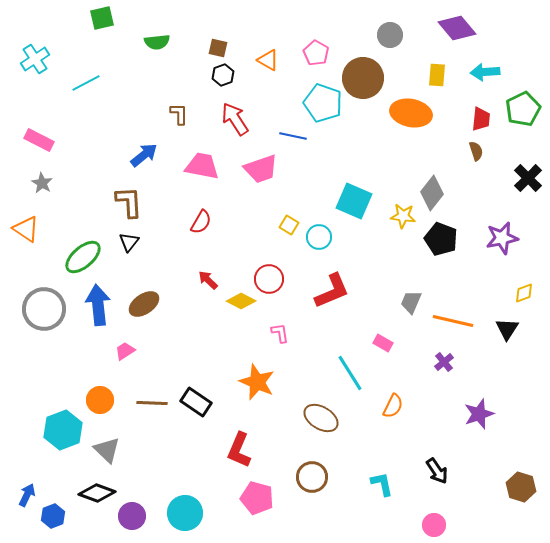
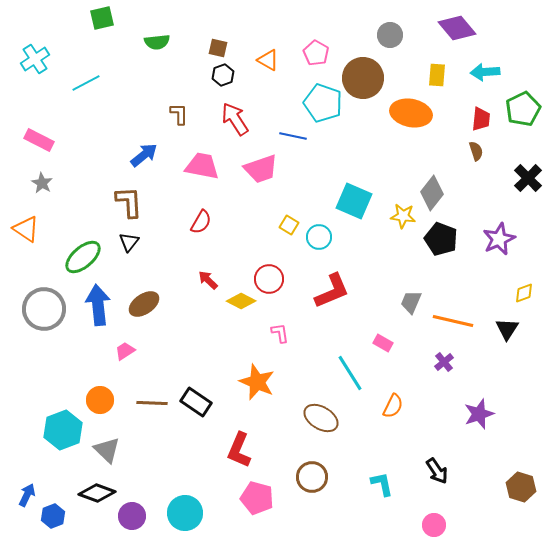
purple star at (502, 238): moved 3 px left, 1 px down; rotated 12 degrees counterclockwise
